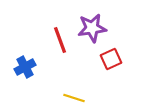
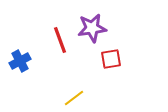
red square: rotated 15 degrees clockwise
blue cross: moved 5 px left, 6 px up
yellow line: rotated 55 degrees counterclockwise
